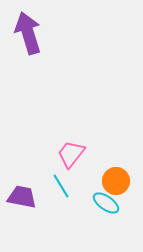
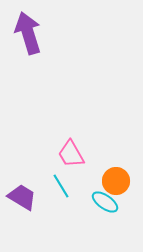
pink trapezoid: rotated 68 degrees counterclockwise
purple trapezoid: rotated 20 degrees clockwise
cyan ellipse: moved 1 px left, 1 px up
